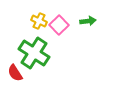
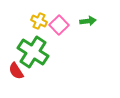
green cross: moved 1 px left, 1 px up
red semicircle: moved 1 px right, 2 px up
